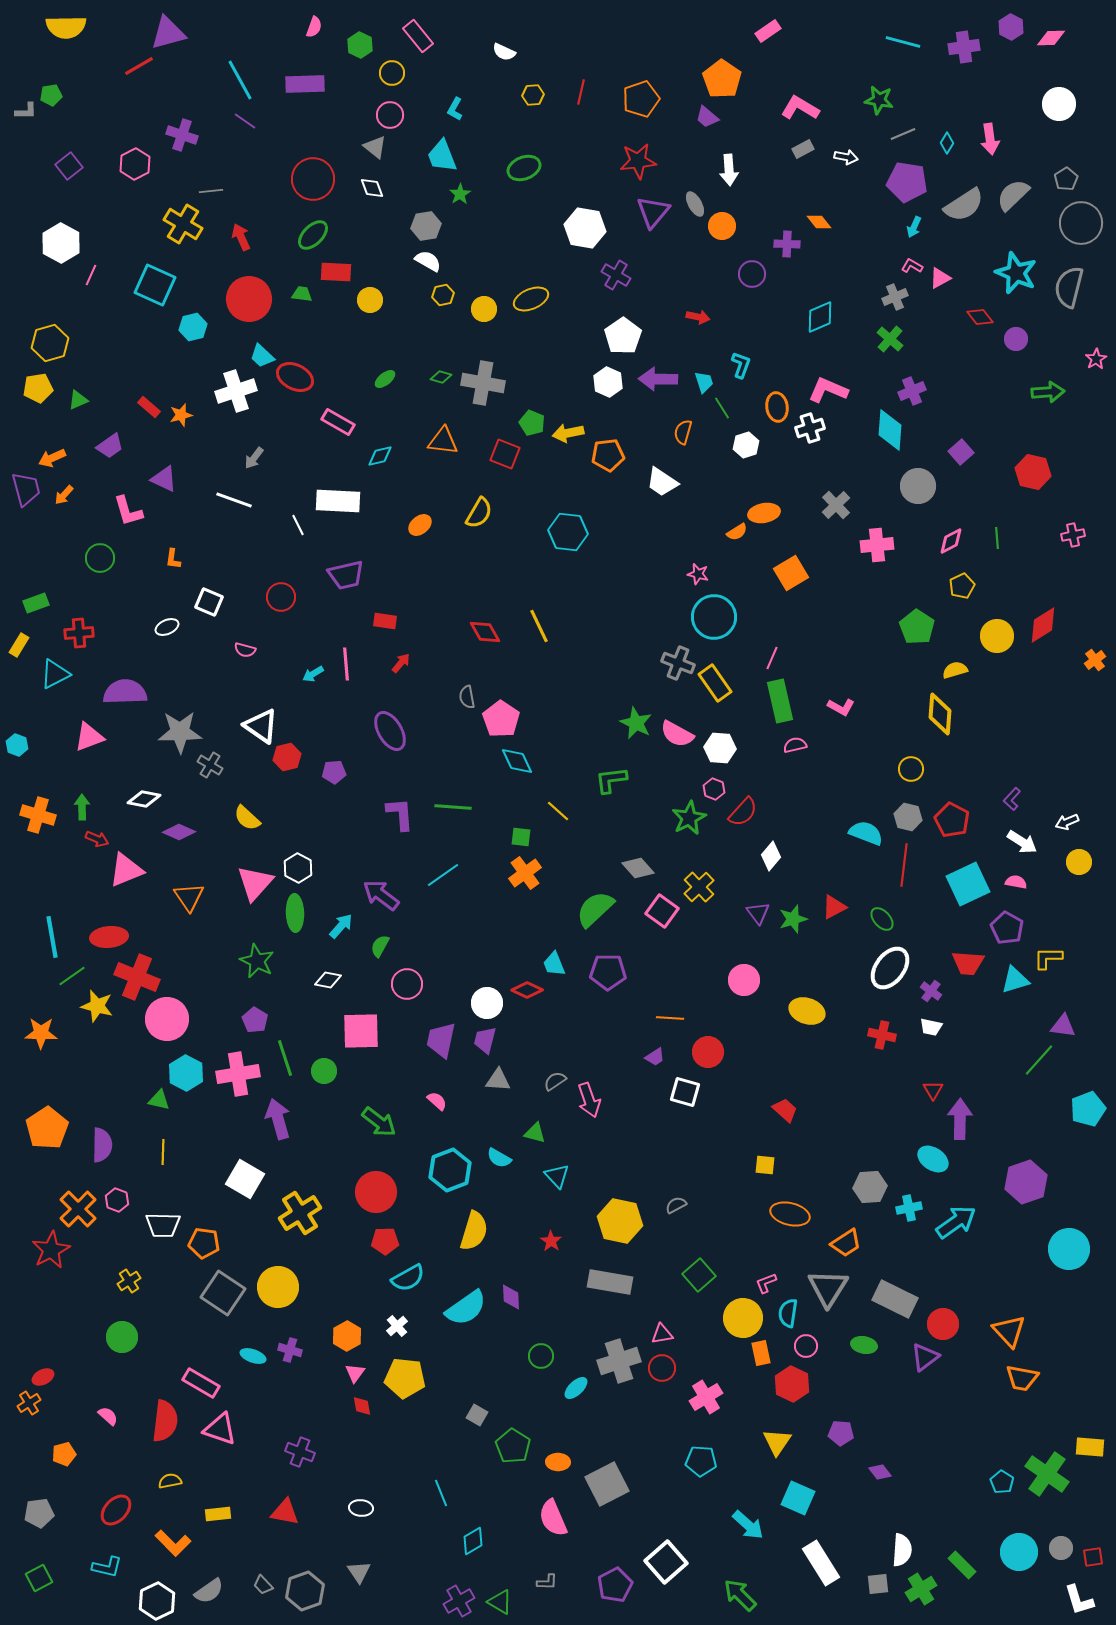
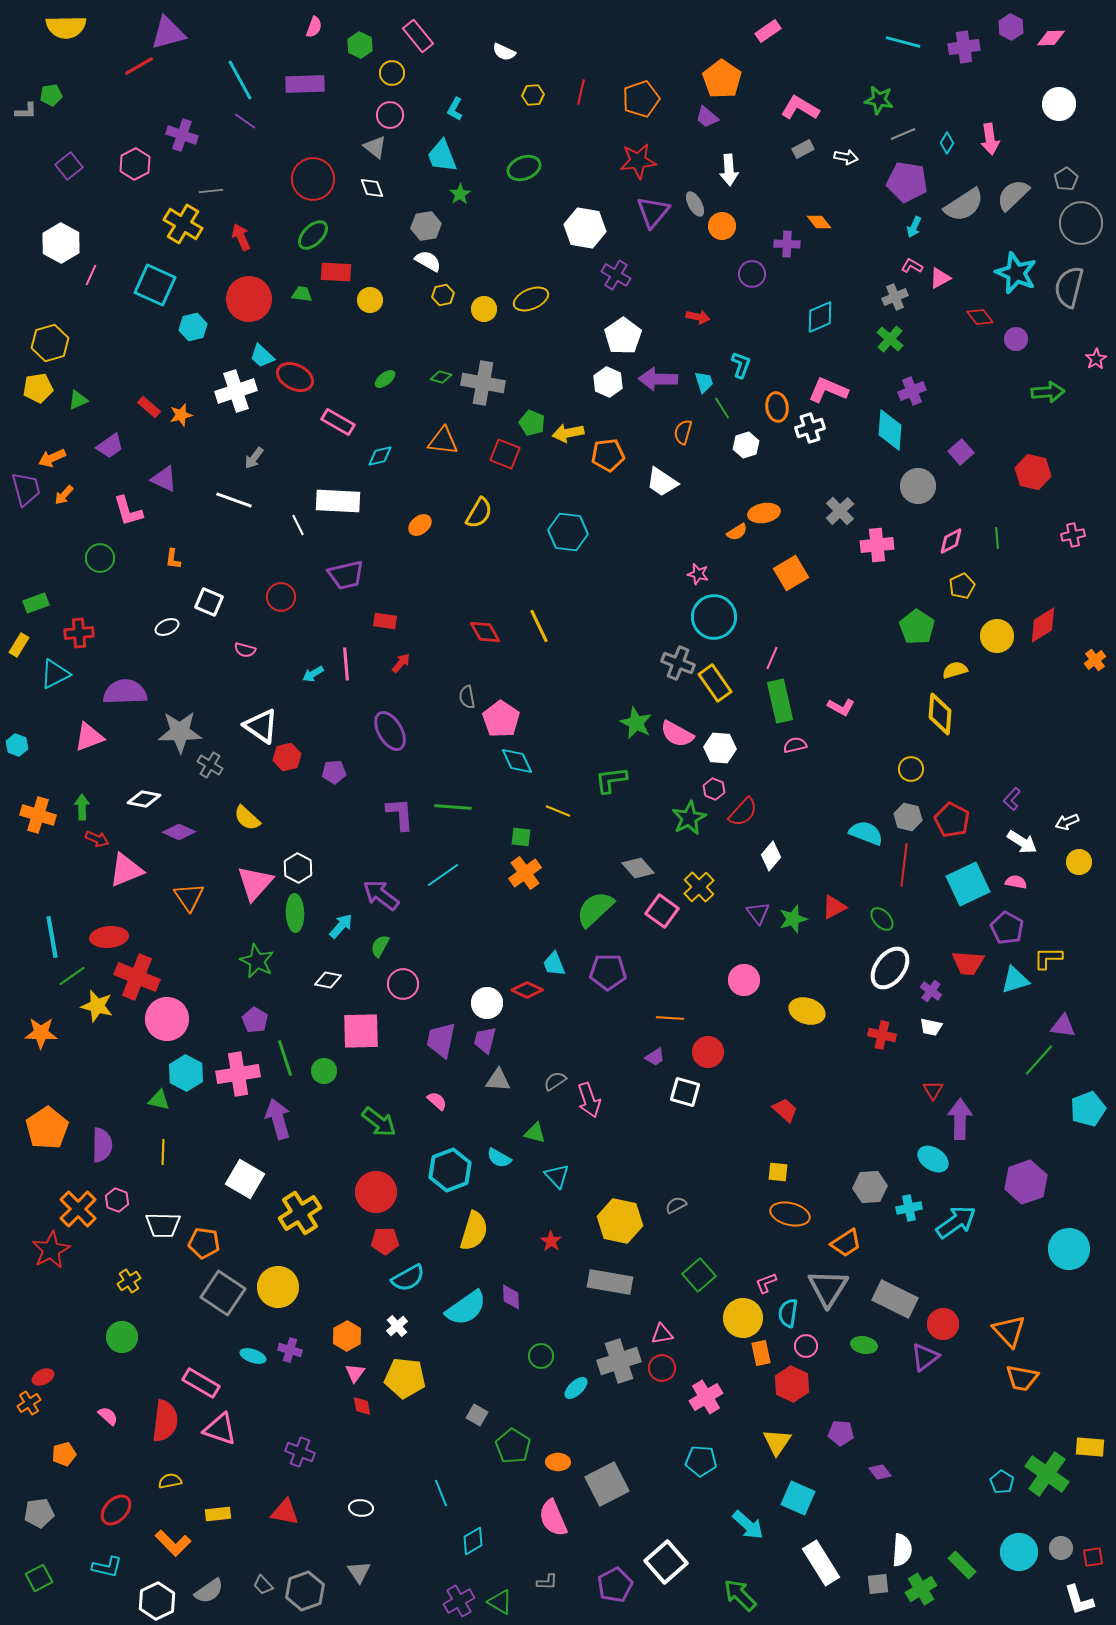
gray cross at (836, 505): moved 4 px right, 6 px down
yellow line at (558, 811): rotated 20 degrees counterclockwise
pink circle at (407, 984): moved 4 px left
yellow square at (765, 1165): moved 13 px right, 7 px down
